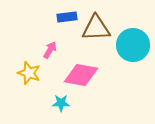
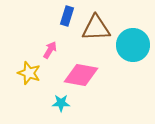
blue rectangle: moved 1 px up; rotated 66 degrees counterclockwise
